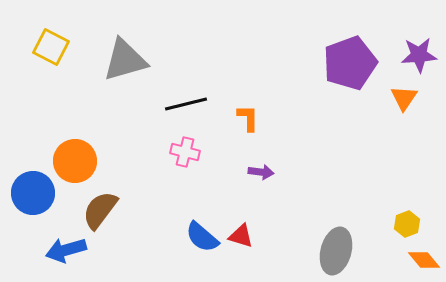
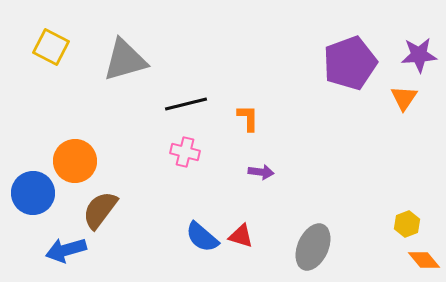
gray ellipse: moved 23 px left, 4 px up; rotated 9 degrees clockwise
